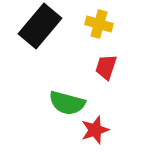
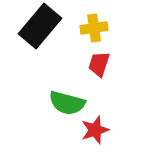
yellow cross: moved 5 px left, 4 px down; rotated 24 degrees counterclockwise
red trapezoid: moved 7 px left, 3 px up
